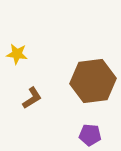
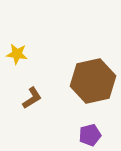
brown hexagon: rotated 6 degrees counterclockwise
purple pentagon: rotated 20 degrees counterclockwise
